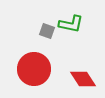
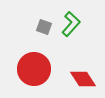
green L-shape: rotated 60 degrees counterclockwise
gray square: moved 3 px left, 4 px up
